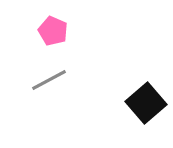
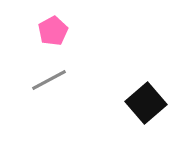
pink pentagon: rotated 20 degrees clockwise
